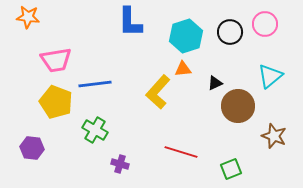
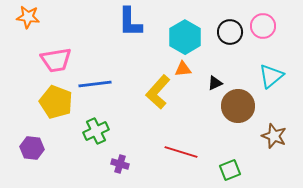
pink circle: moved 2 px left, 2 px down
cyan hexagon: moved 1 px left, 1 px down; rotated 12 degrees counterclockwise
cyan triangle: moved 1 px right
green cross: moved 1 px right, 1 px down; rotated 35 degrees clockwise
green square: moved 1 px left, 1 px down
